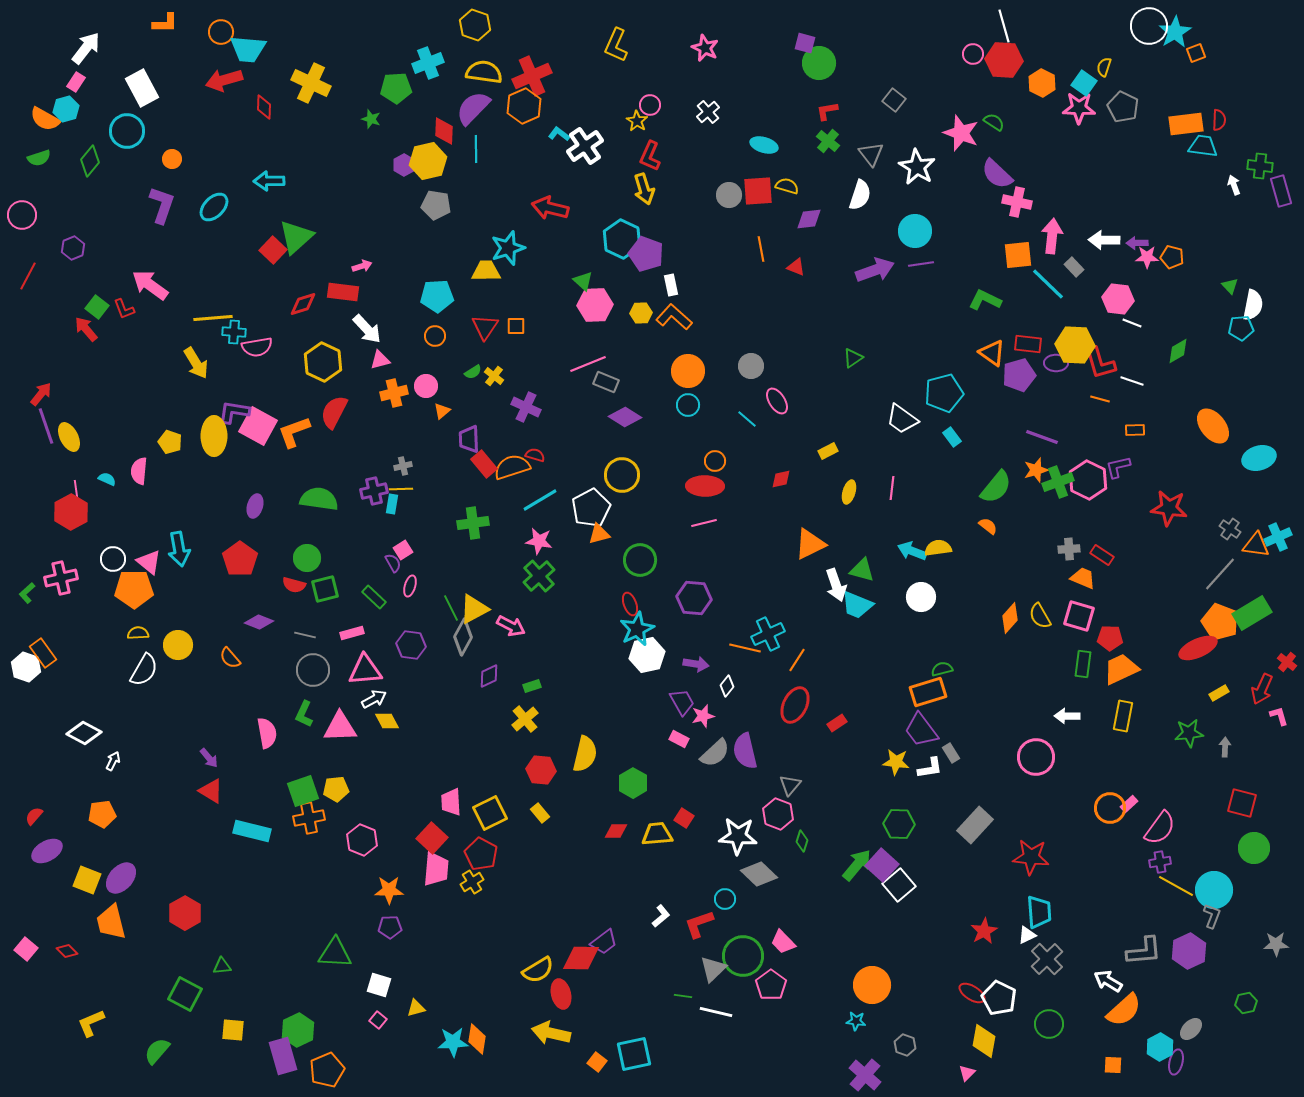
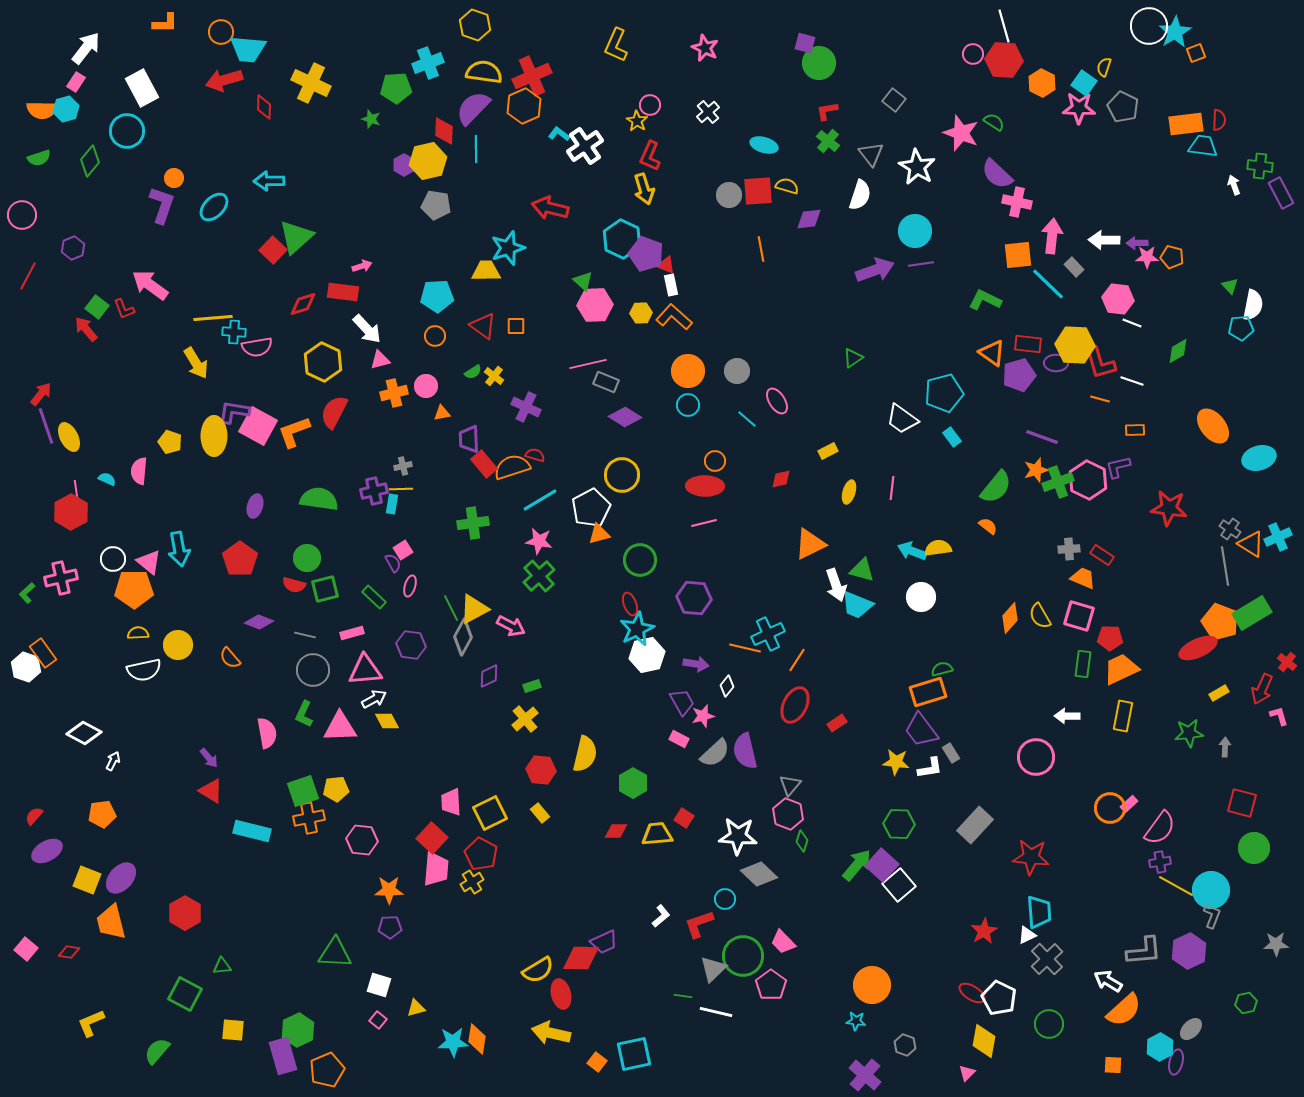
orange semicircle at (45, 119): moved 3 px left, 9 px up; rotated 28 degrees counterclockwise
orange circle at (172, 159): moved 2 px right, 19 px down
purple rectangle at (1281, 191): moved 2 px down; rotated 12 degrees counterclockwise
red triangle at (796, 267): moved 130 px left, 2 px up
red triangle at (485, 327): moved 2 px left, 1 px up; rotated 28 degrees counterclockwise
pink line at (588, 364): rotated 9 degrees clockwise
gray circle at (751, 366): moved 14 px left, 5 px down
orange triangle at (442, 411): moved 2 px down; rotated 30 degrees clockwise
orange triangle at (1256, 545): moved 5 px left, 1 px up; rotated 24 degrees clockwise
gray line at (1220, 574): moved 5 px right, 8 px up; rotated 51 degrees counterclockwise
white semicircle at (144, 670): rotated 48 degrees clockwise
pink hexagon at (778, 814): moved 10 px right
pink hexagon at (362, 840): rotated 16 degrees counterclockwise
cyan circle at (1214, 890): moved 3 px left
purple trapezoid at (604, 942): rotated 12 degrees clockwise
red diamond at (67, 951): moved 2 px right, 1 px down; rotated 35 degrees counterclockwise
